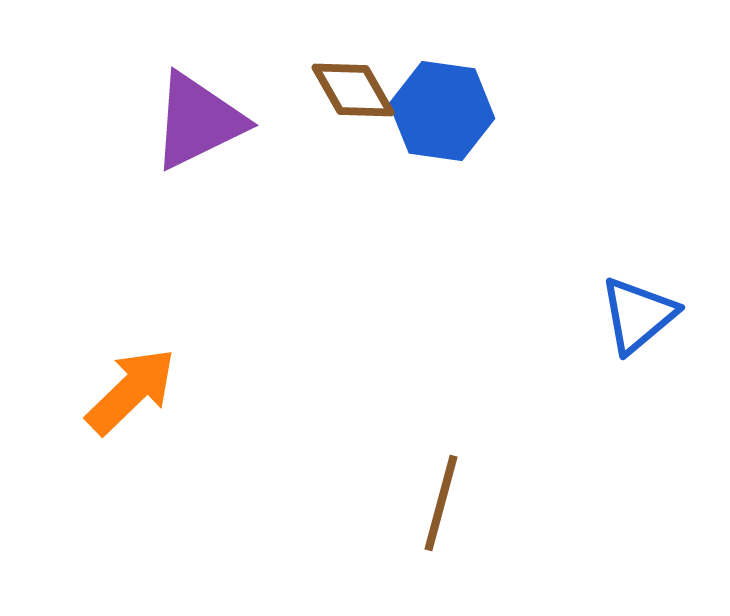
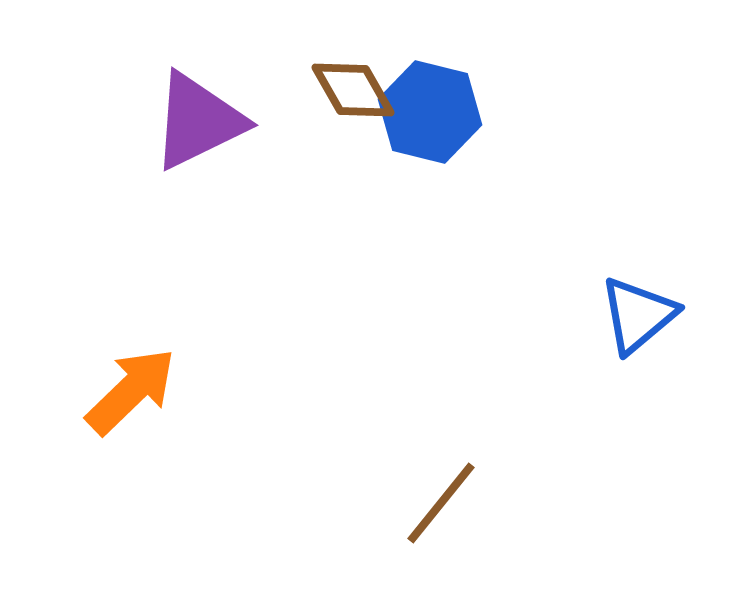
blue hexagon: moved 12 px left, 1 px down; rotated 6 degrees clockwise
brown line: rotated 24 degrees clockwise
